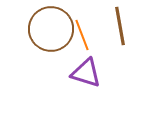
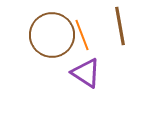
brown circle: moved 1 px right, 6 px down
purple triangle: rotated 16 degrees clockwise
